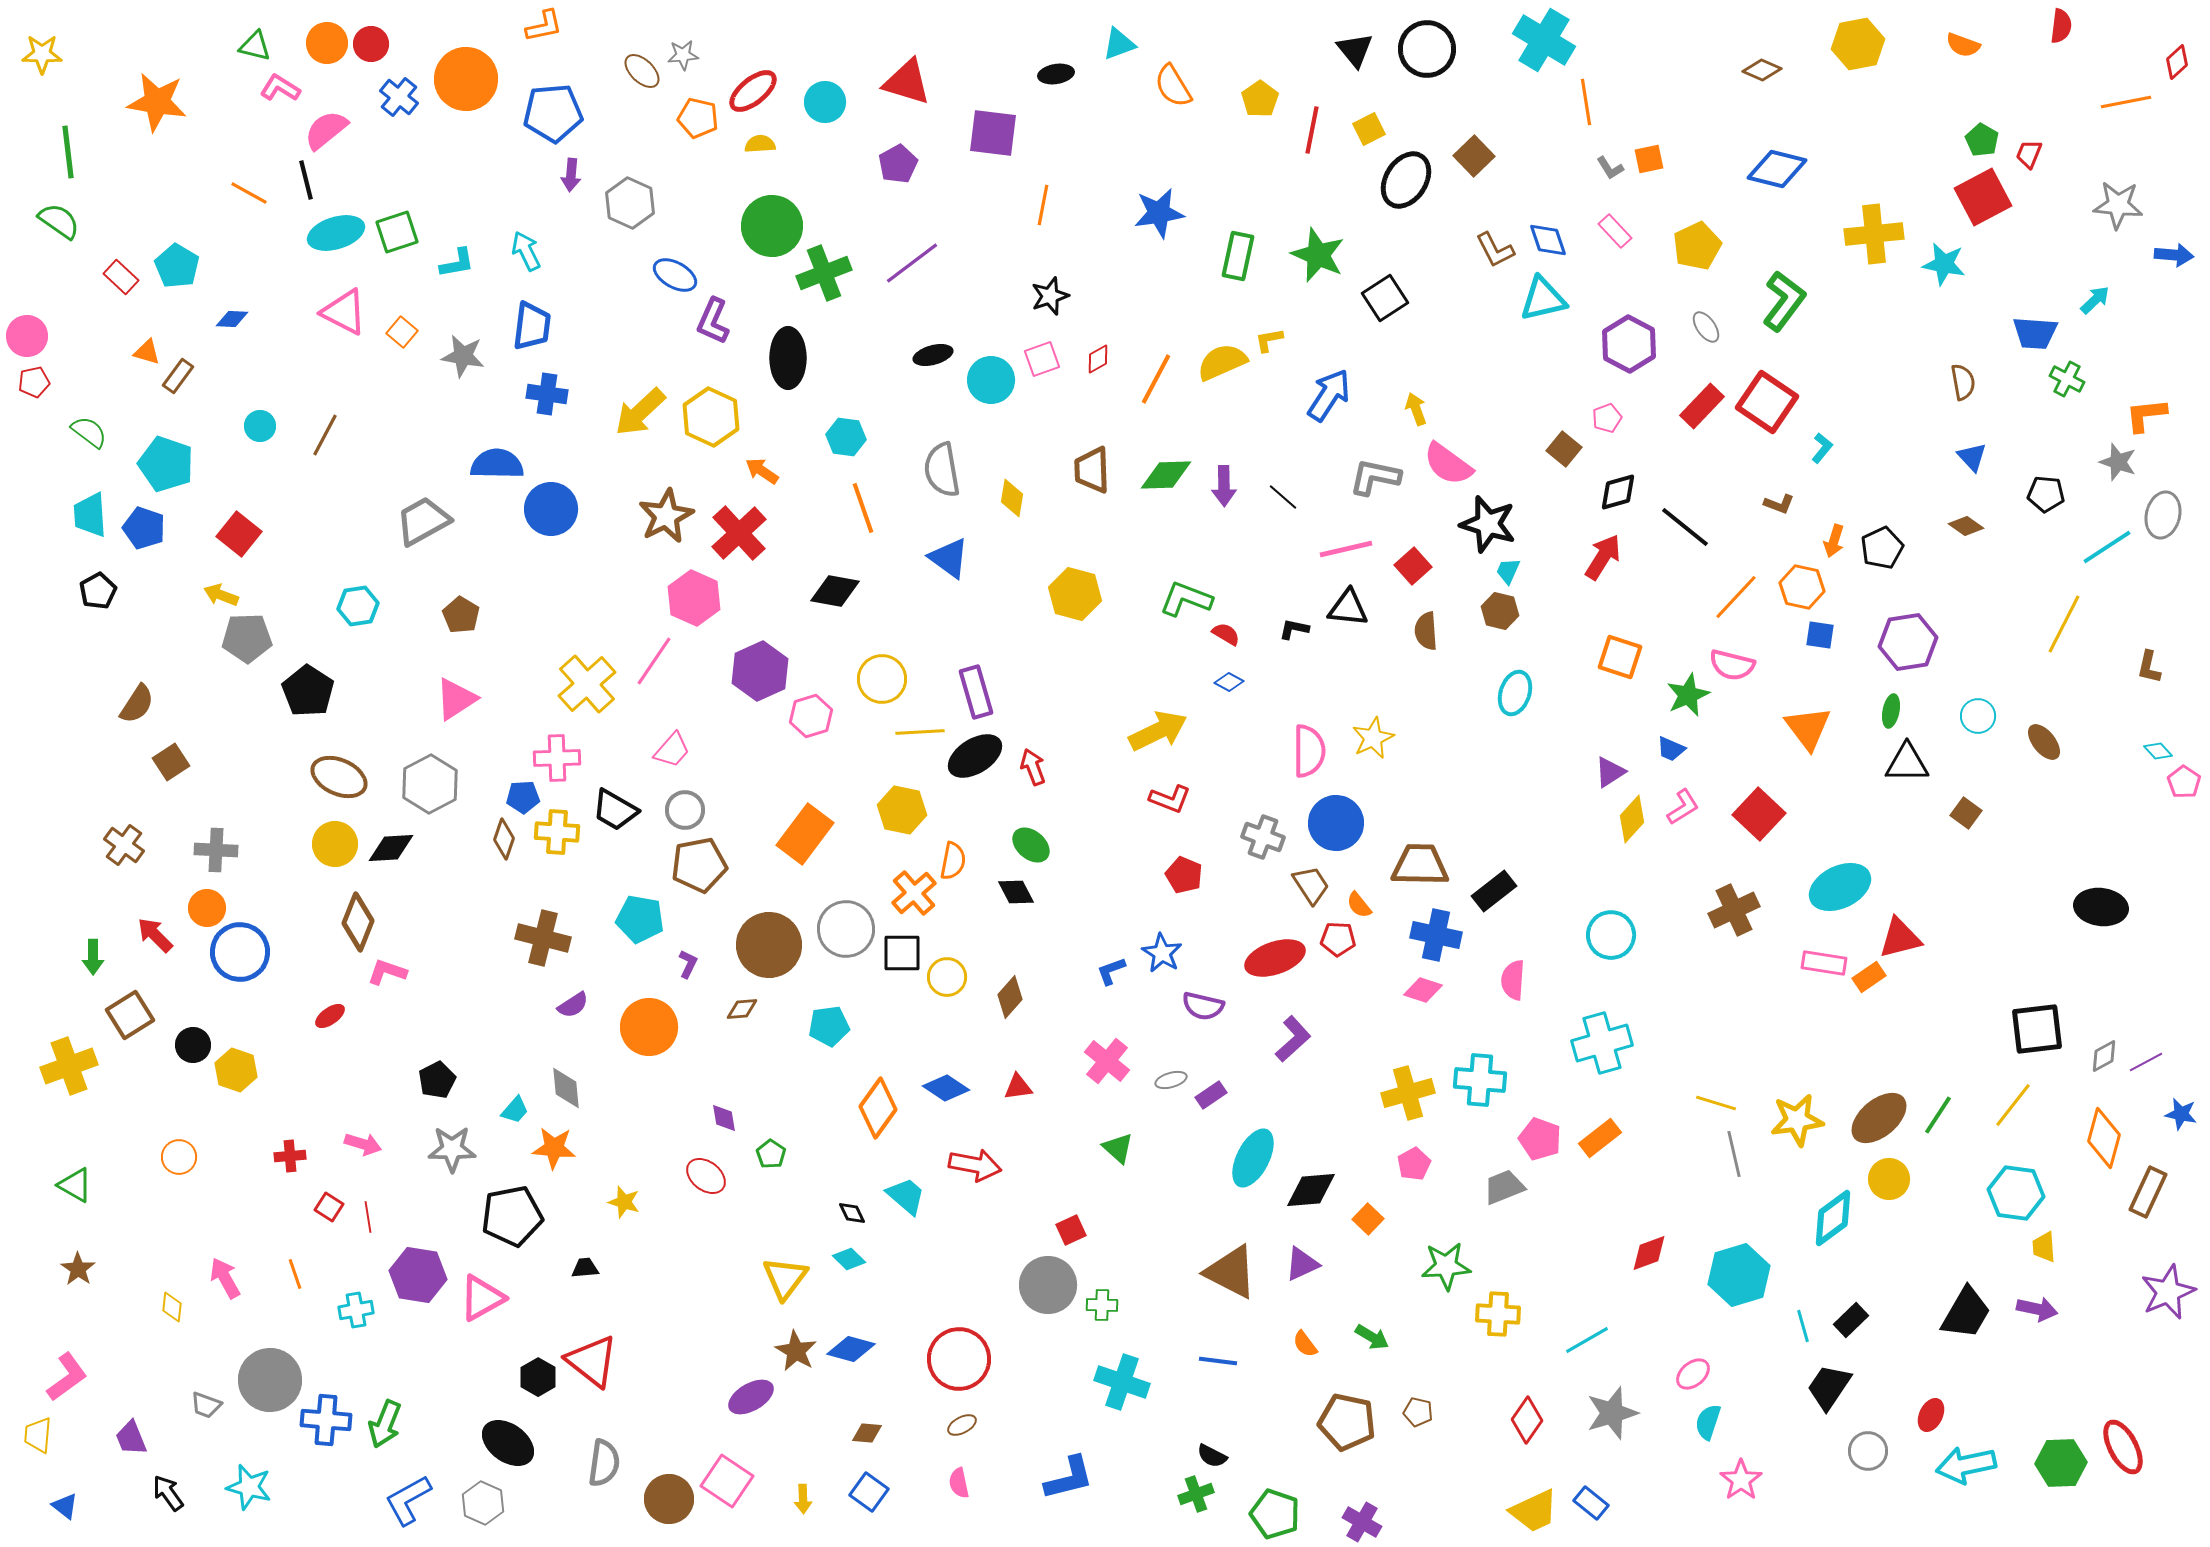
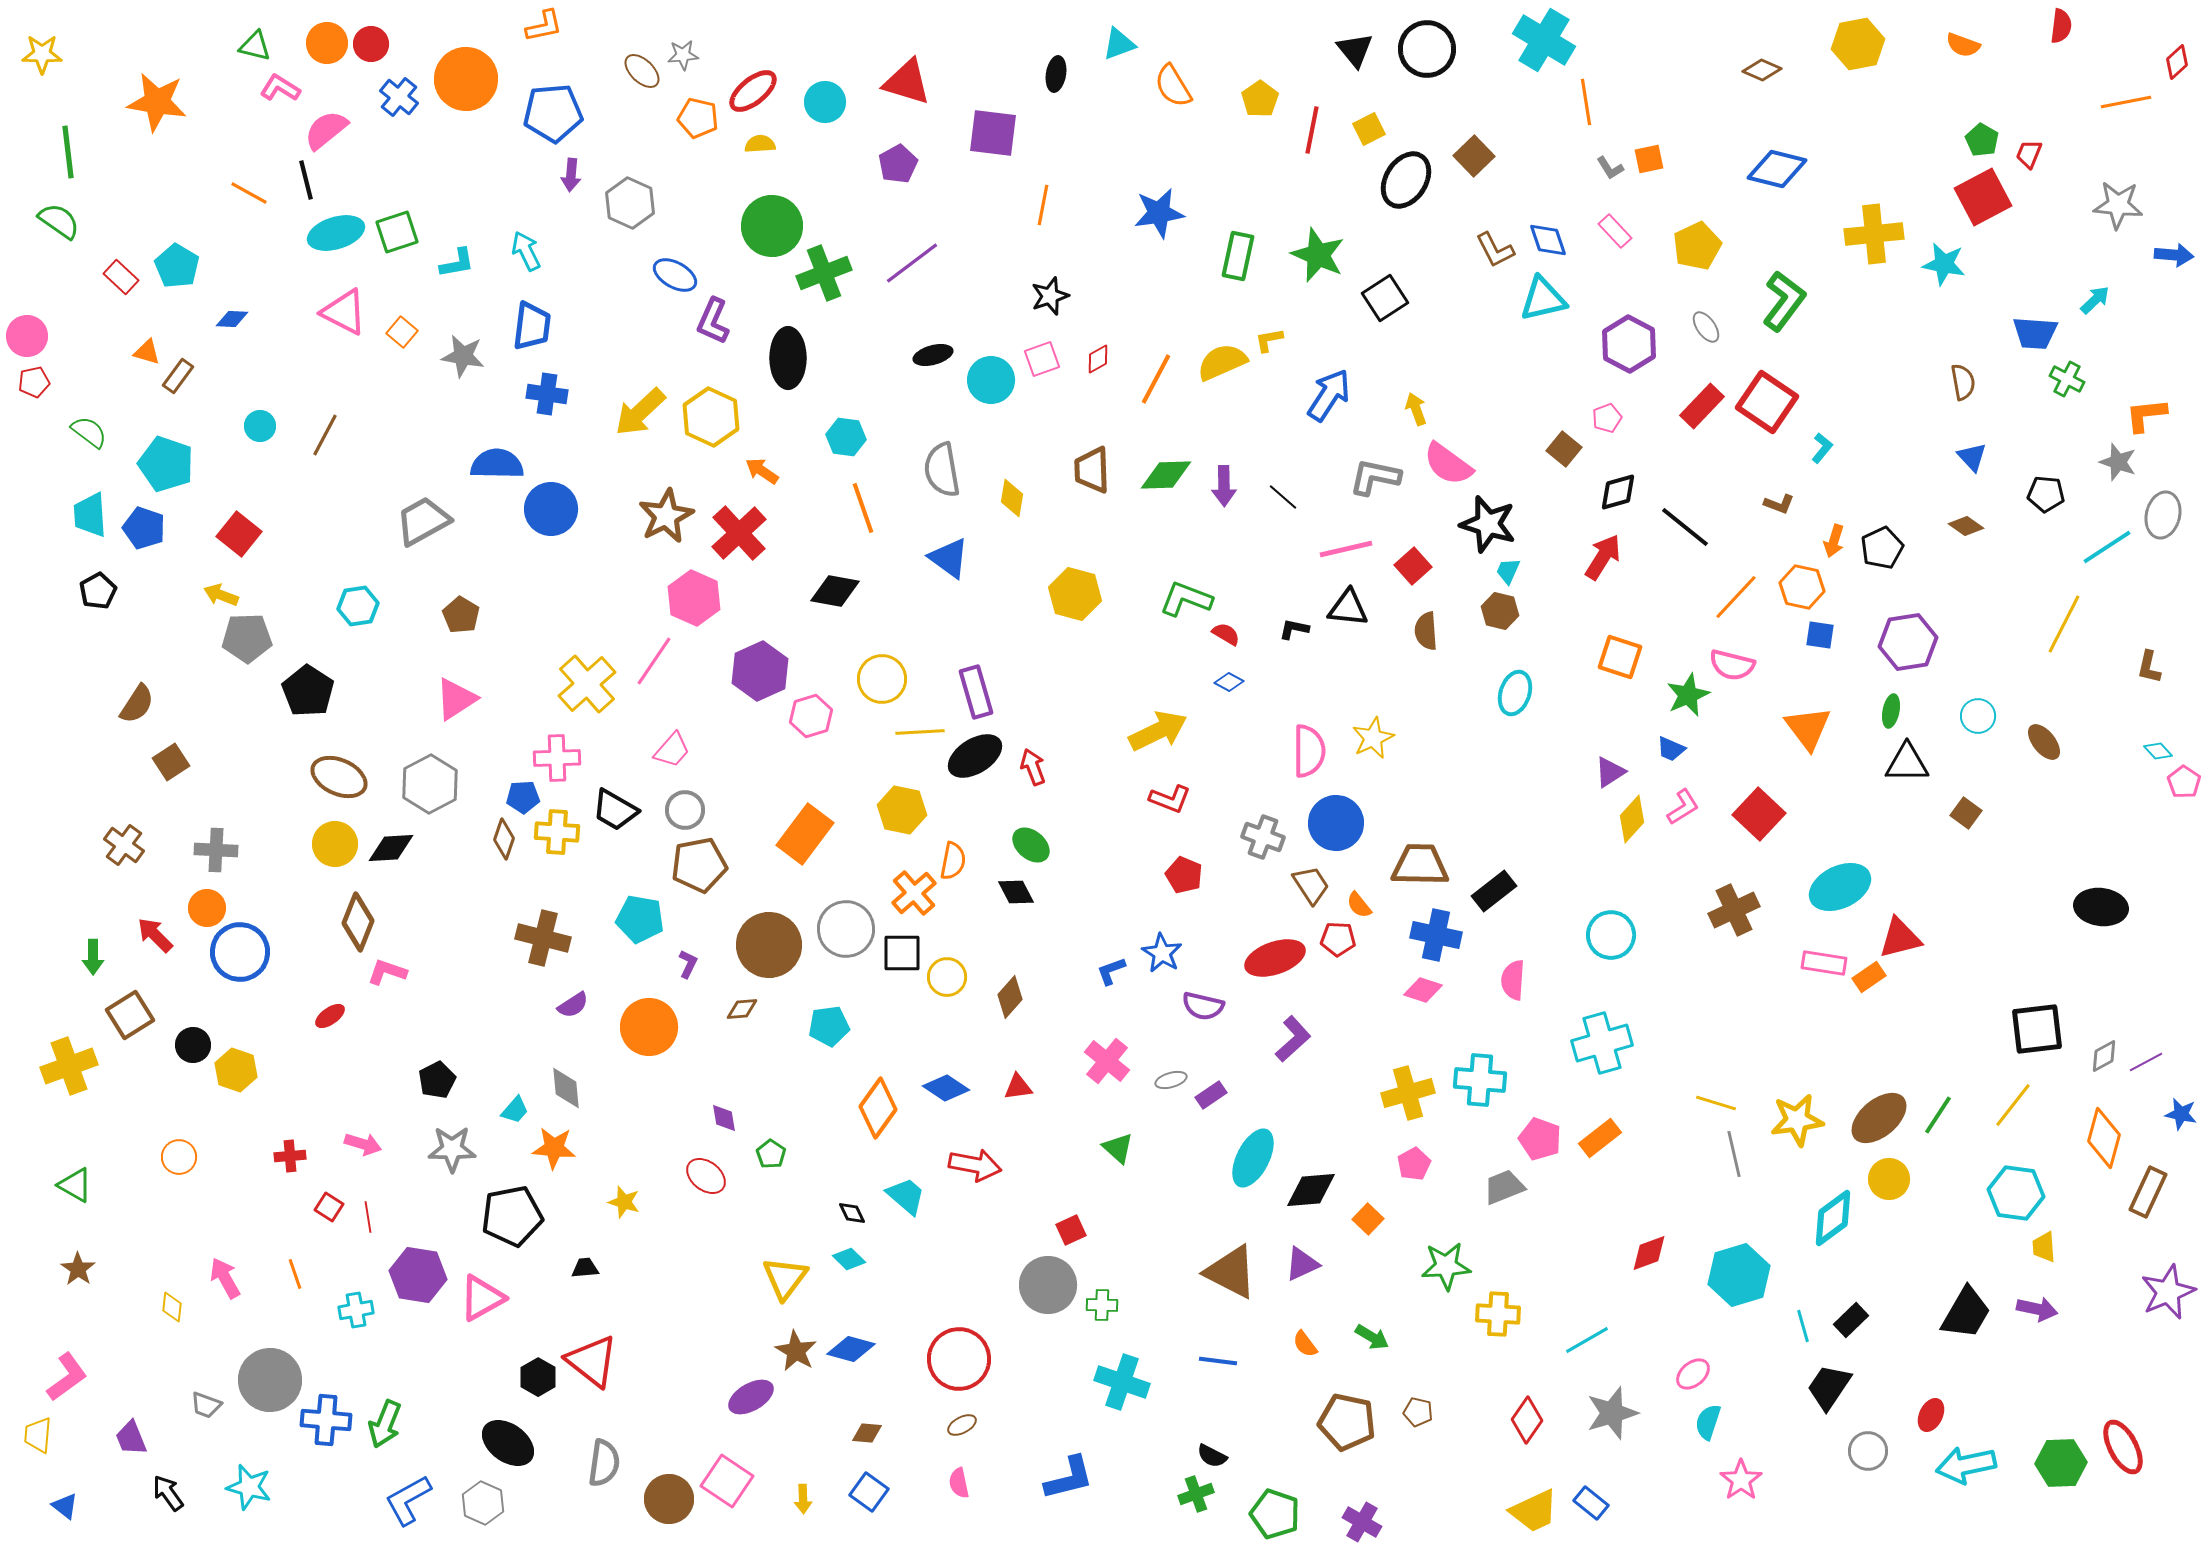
black ellipse at (1056, 74): rotated 72 degrees counterclockwise
